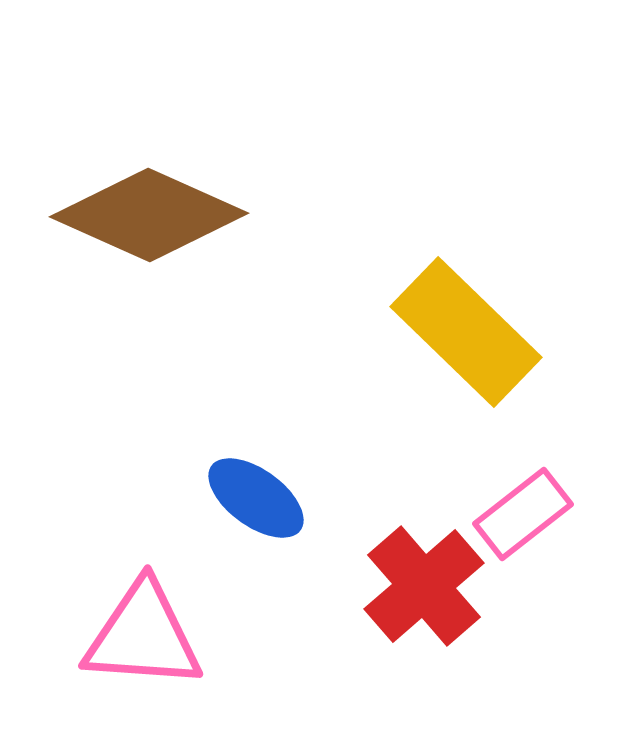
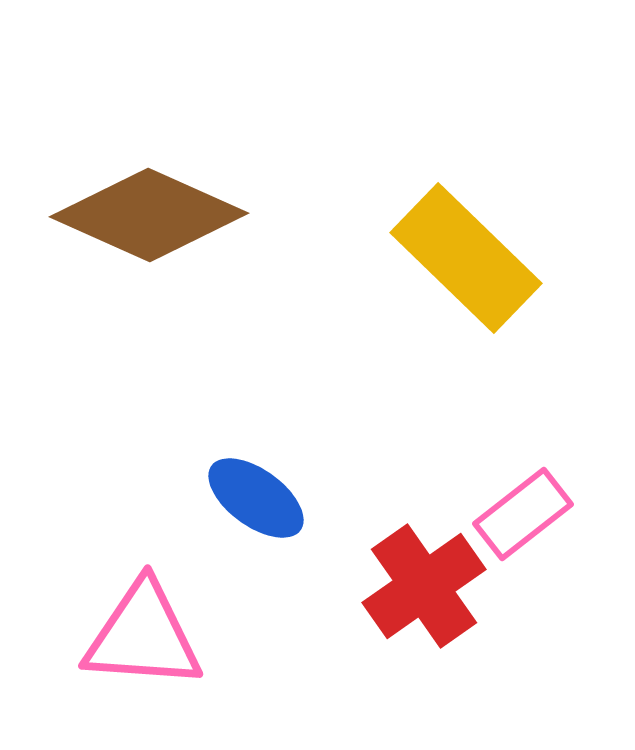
yellow rectangle: moved 74 px up
red cross: rotated 6 degrees clockwise
